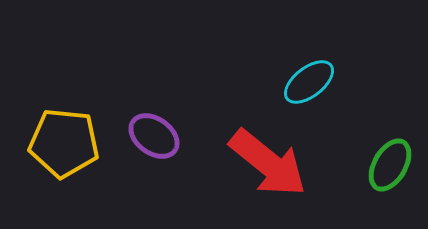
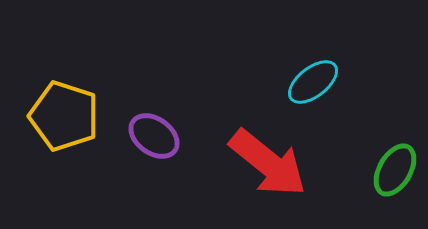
cyan ellipse: moved 4 px right
yellow pentagon: moved 27 px up; rotated 12 degrees clockwise
green ellipse: moved 5 px right, 5 px down
